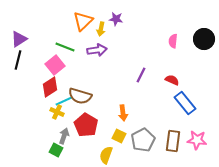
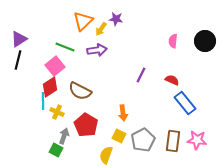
yellow arrow: rotated 24 degrees clockwise
black circle: moved 1 px right, 2 px down
pink square: moved 1 px down
brown semicircle: moved 5 px up; rotated 10 degrees clockwise
cyan line: moved 21 px left; rotated 66 degrees counterclockwise
